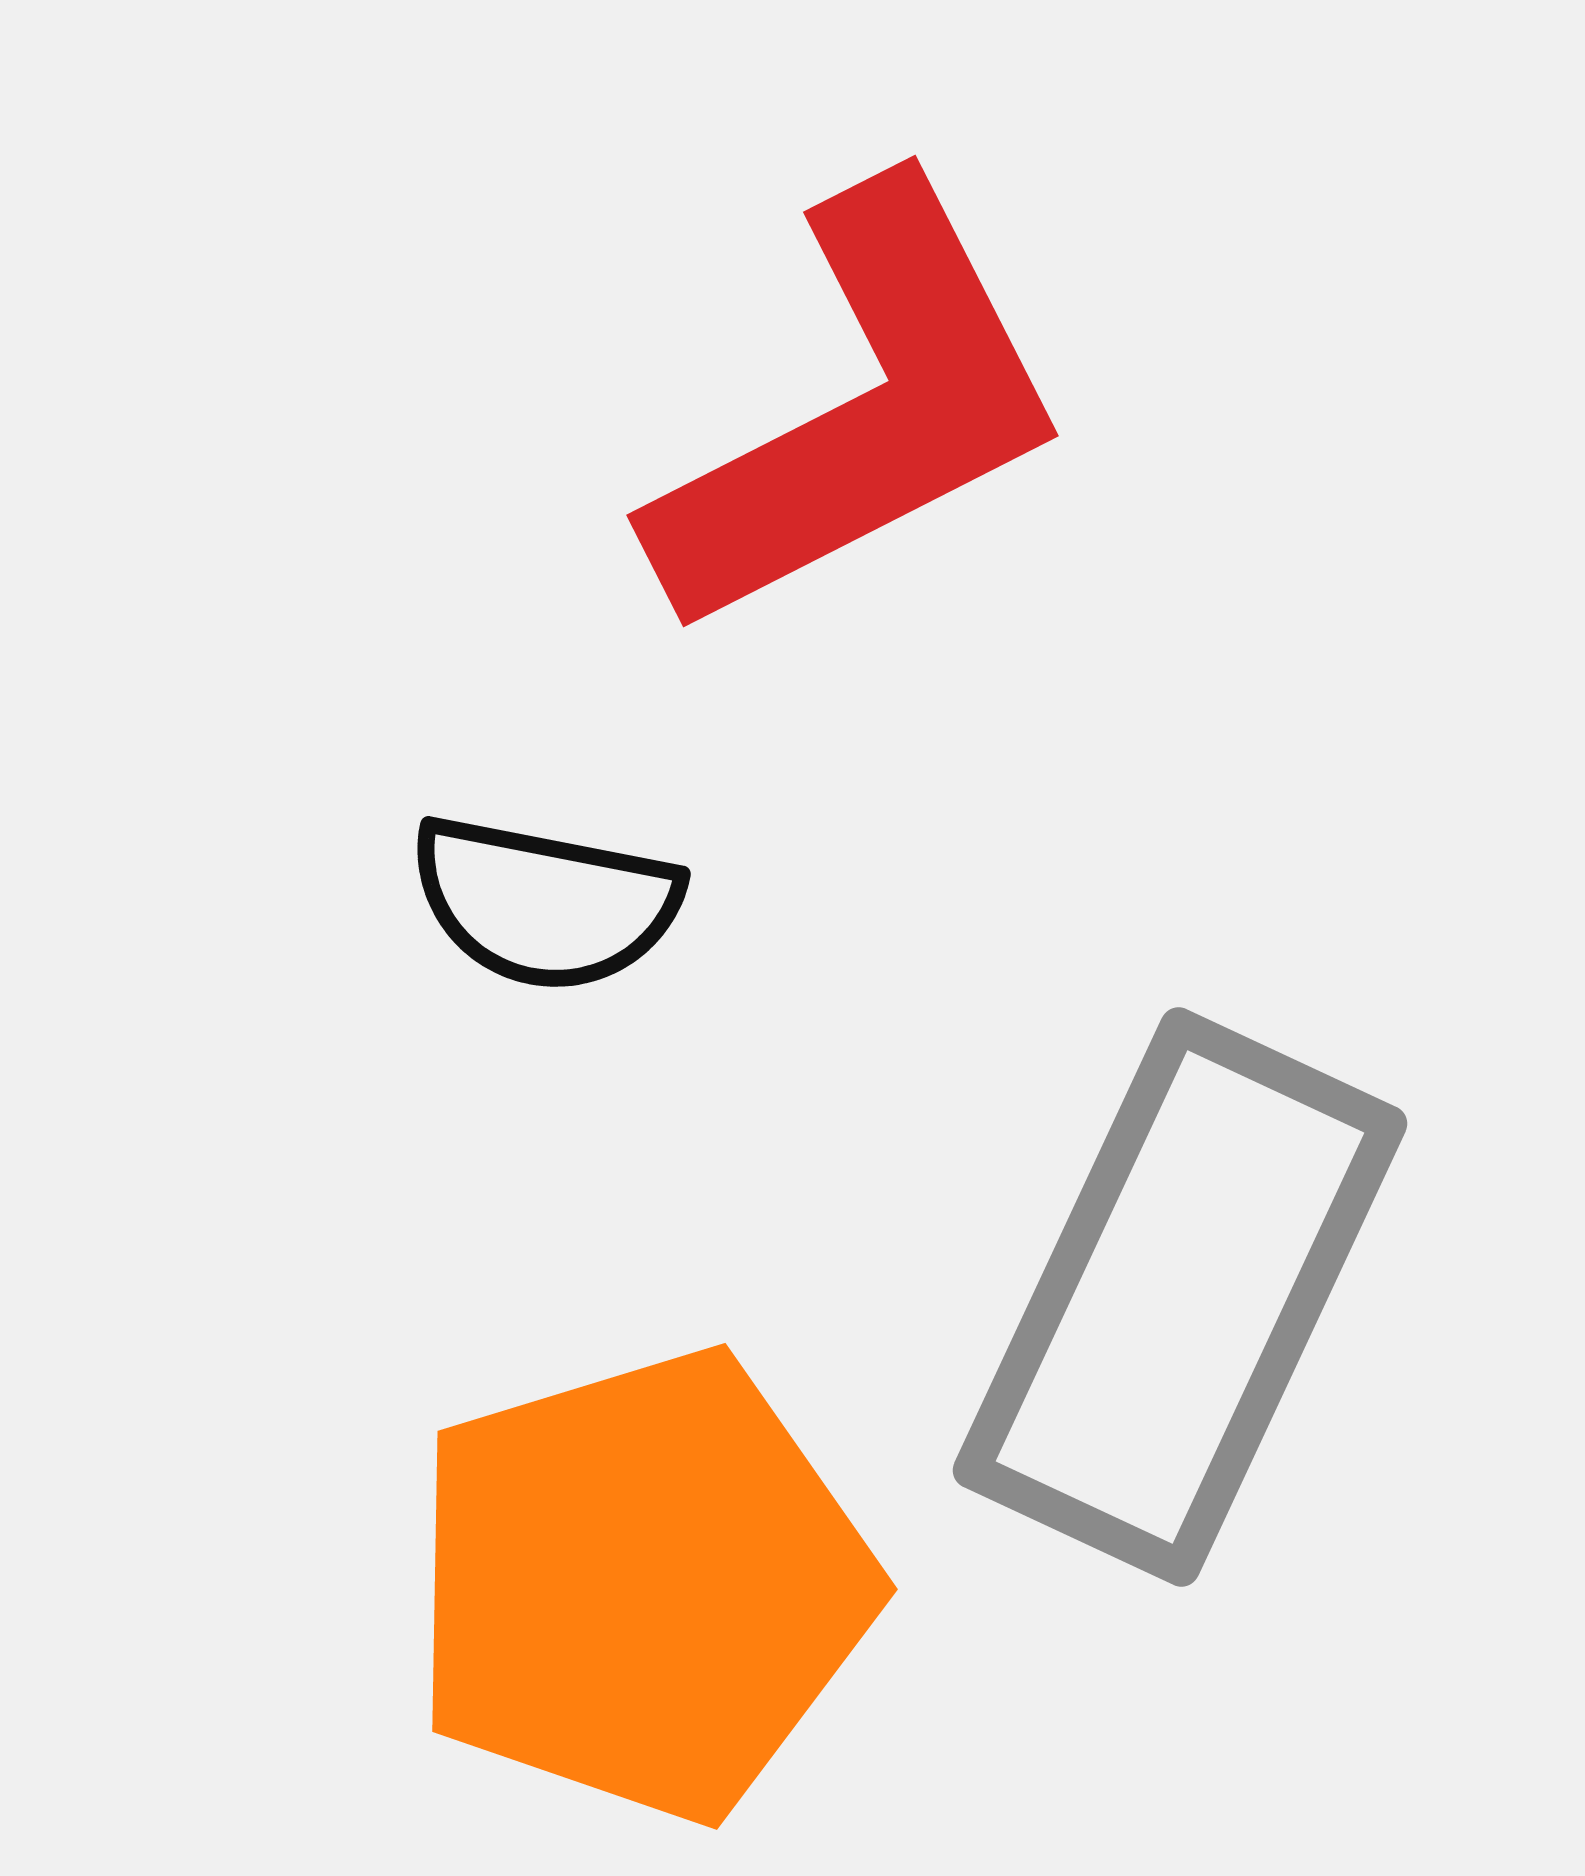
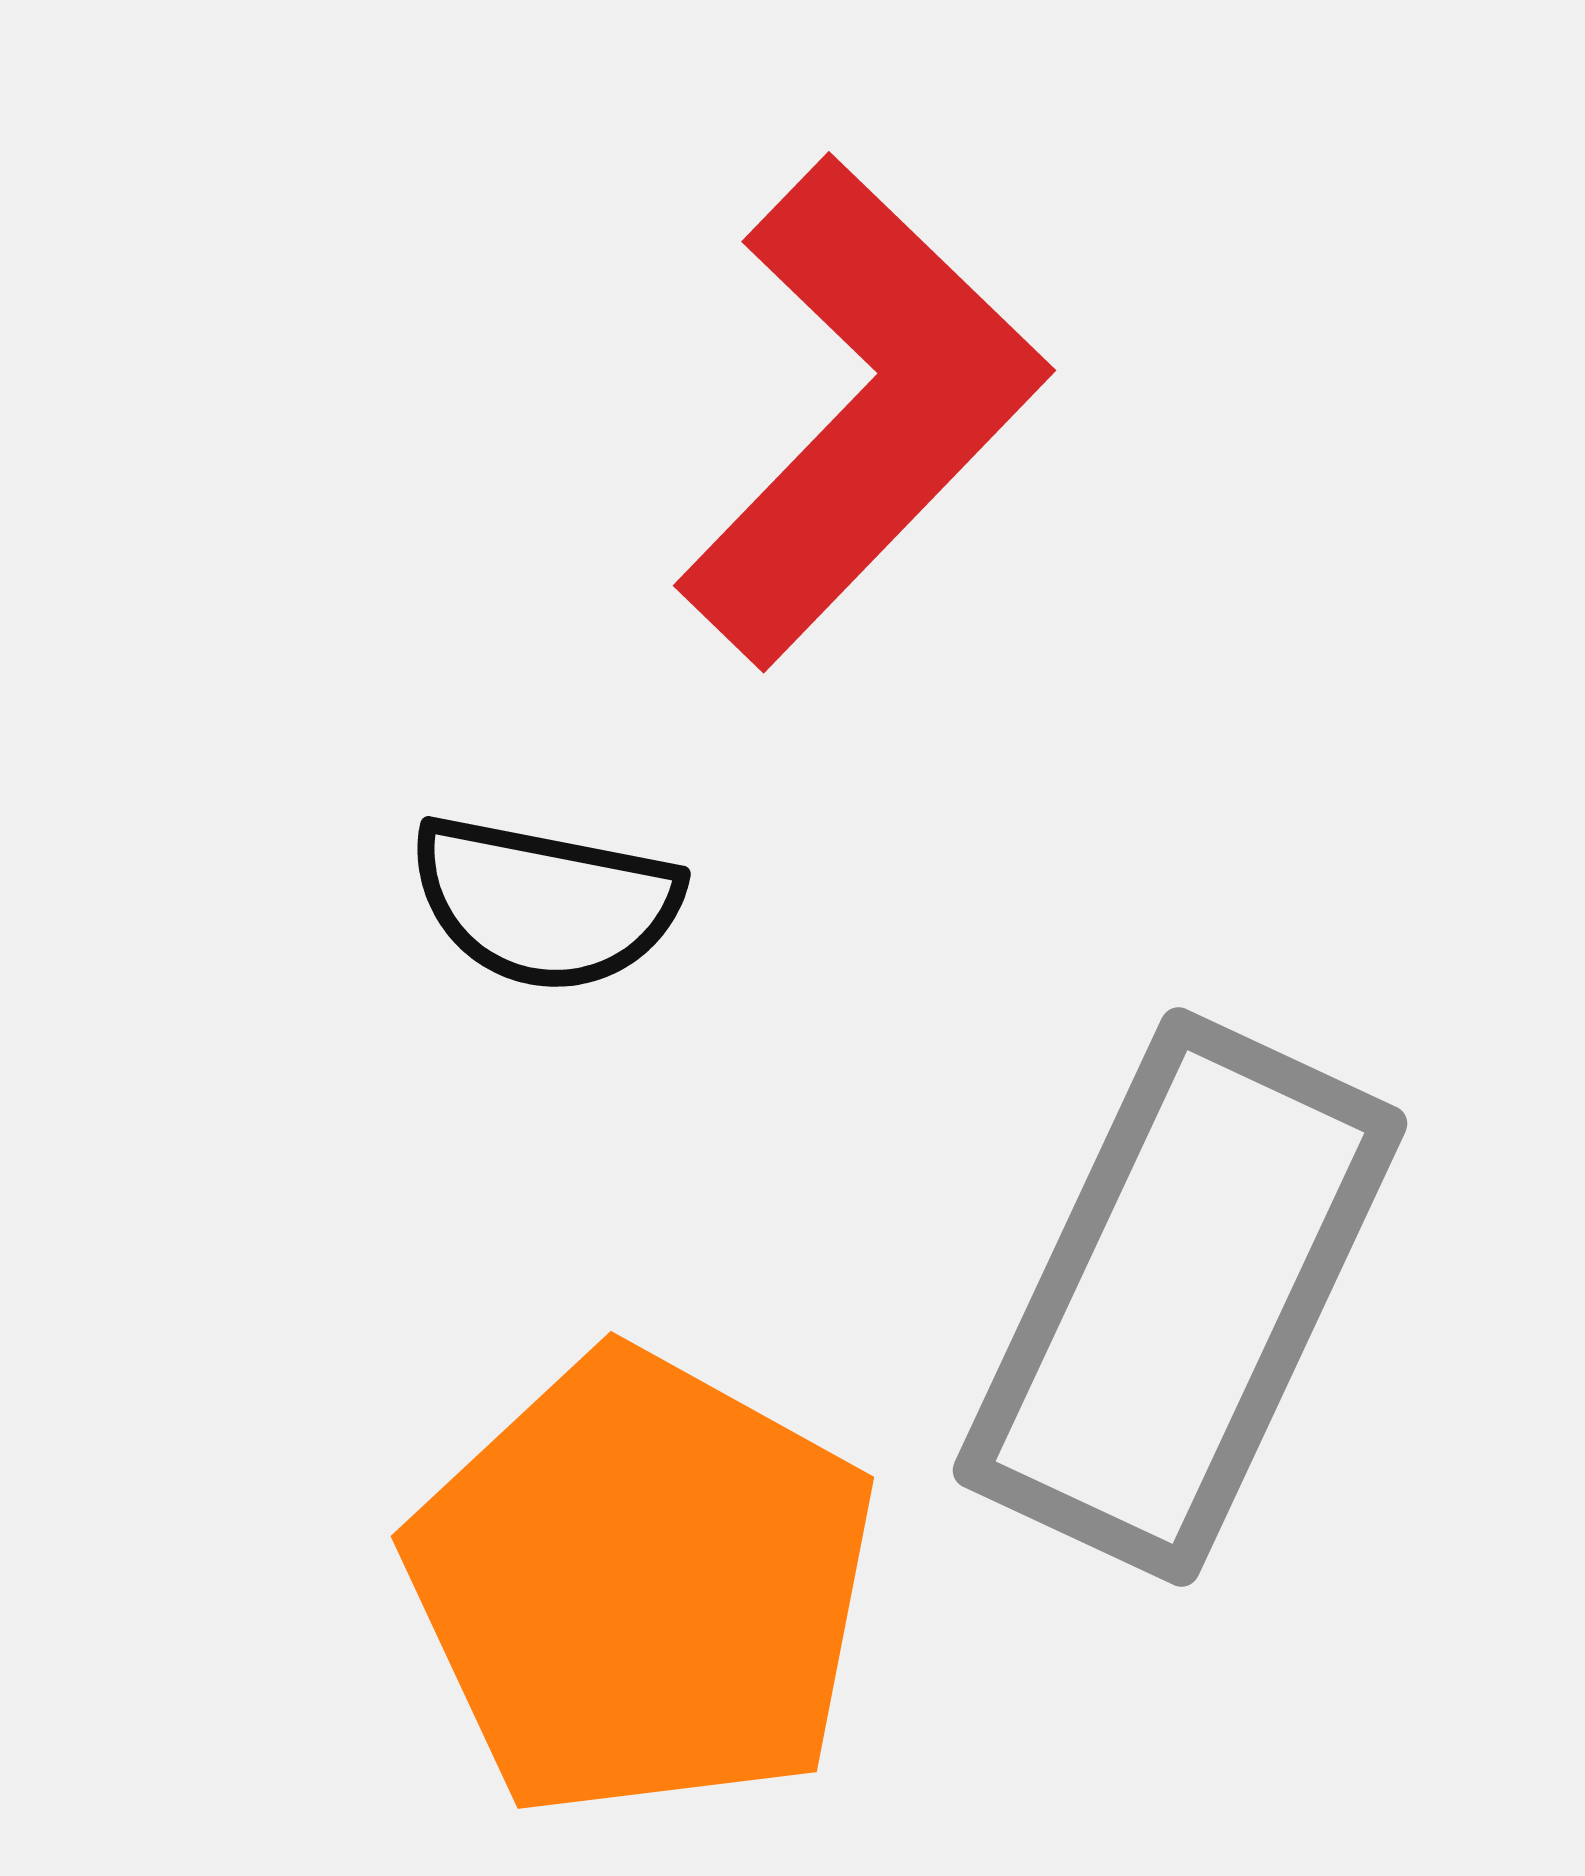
red L-shape: rotated 19 degrees counterclockwise
orange pentagon: rotated 26 degrees counterclockwise
